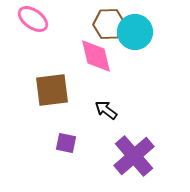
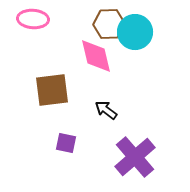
pink ellipse: rotated 32 degrees counterclockwise
purple cross: moved 1 px right, 1 px down
